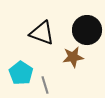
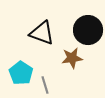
black circle: moved 1 px right
brown star: moved 1 px left, 1 px down
